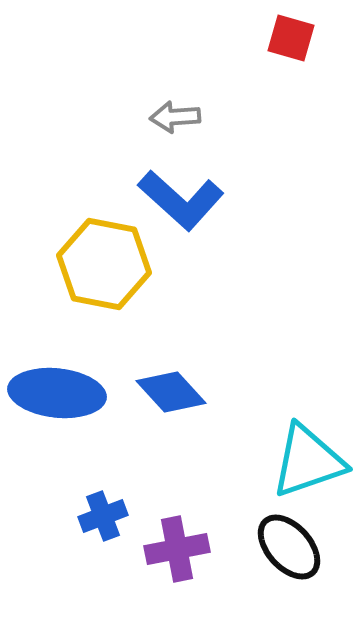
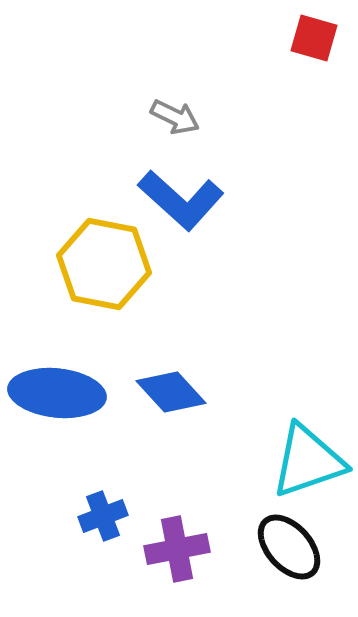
red square: moved 23 px right
gray arrow: rotated 150 degrees counterclockwise
